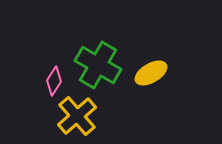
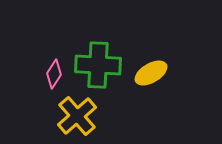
green cross: rotated 27 degrees counterclockwise
pink diamond: moved 7 px up
